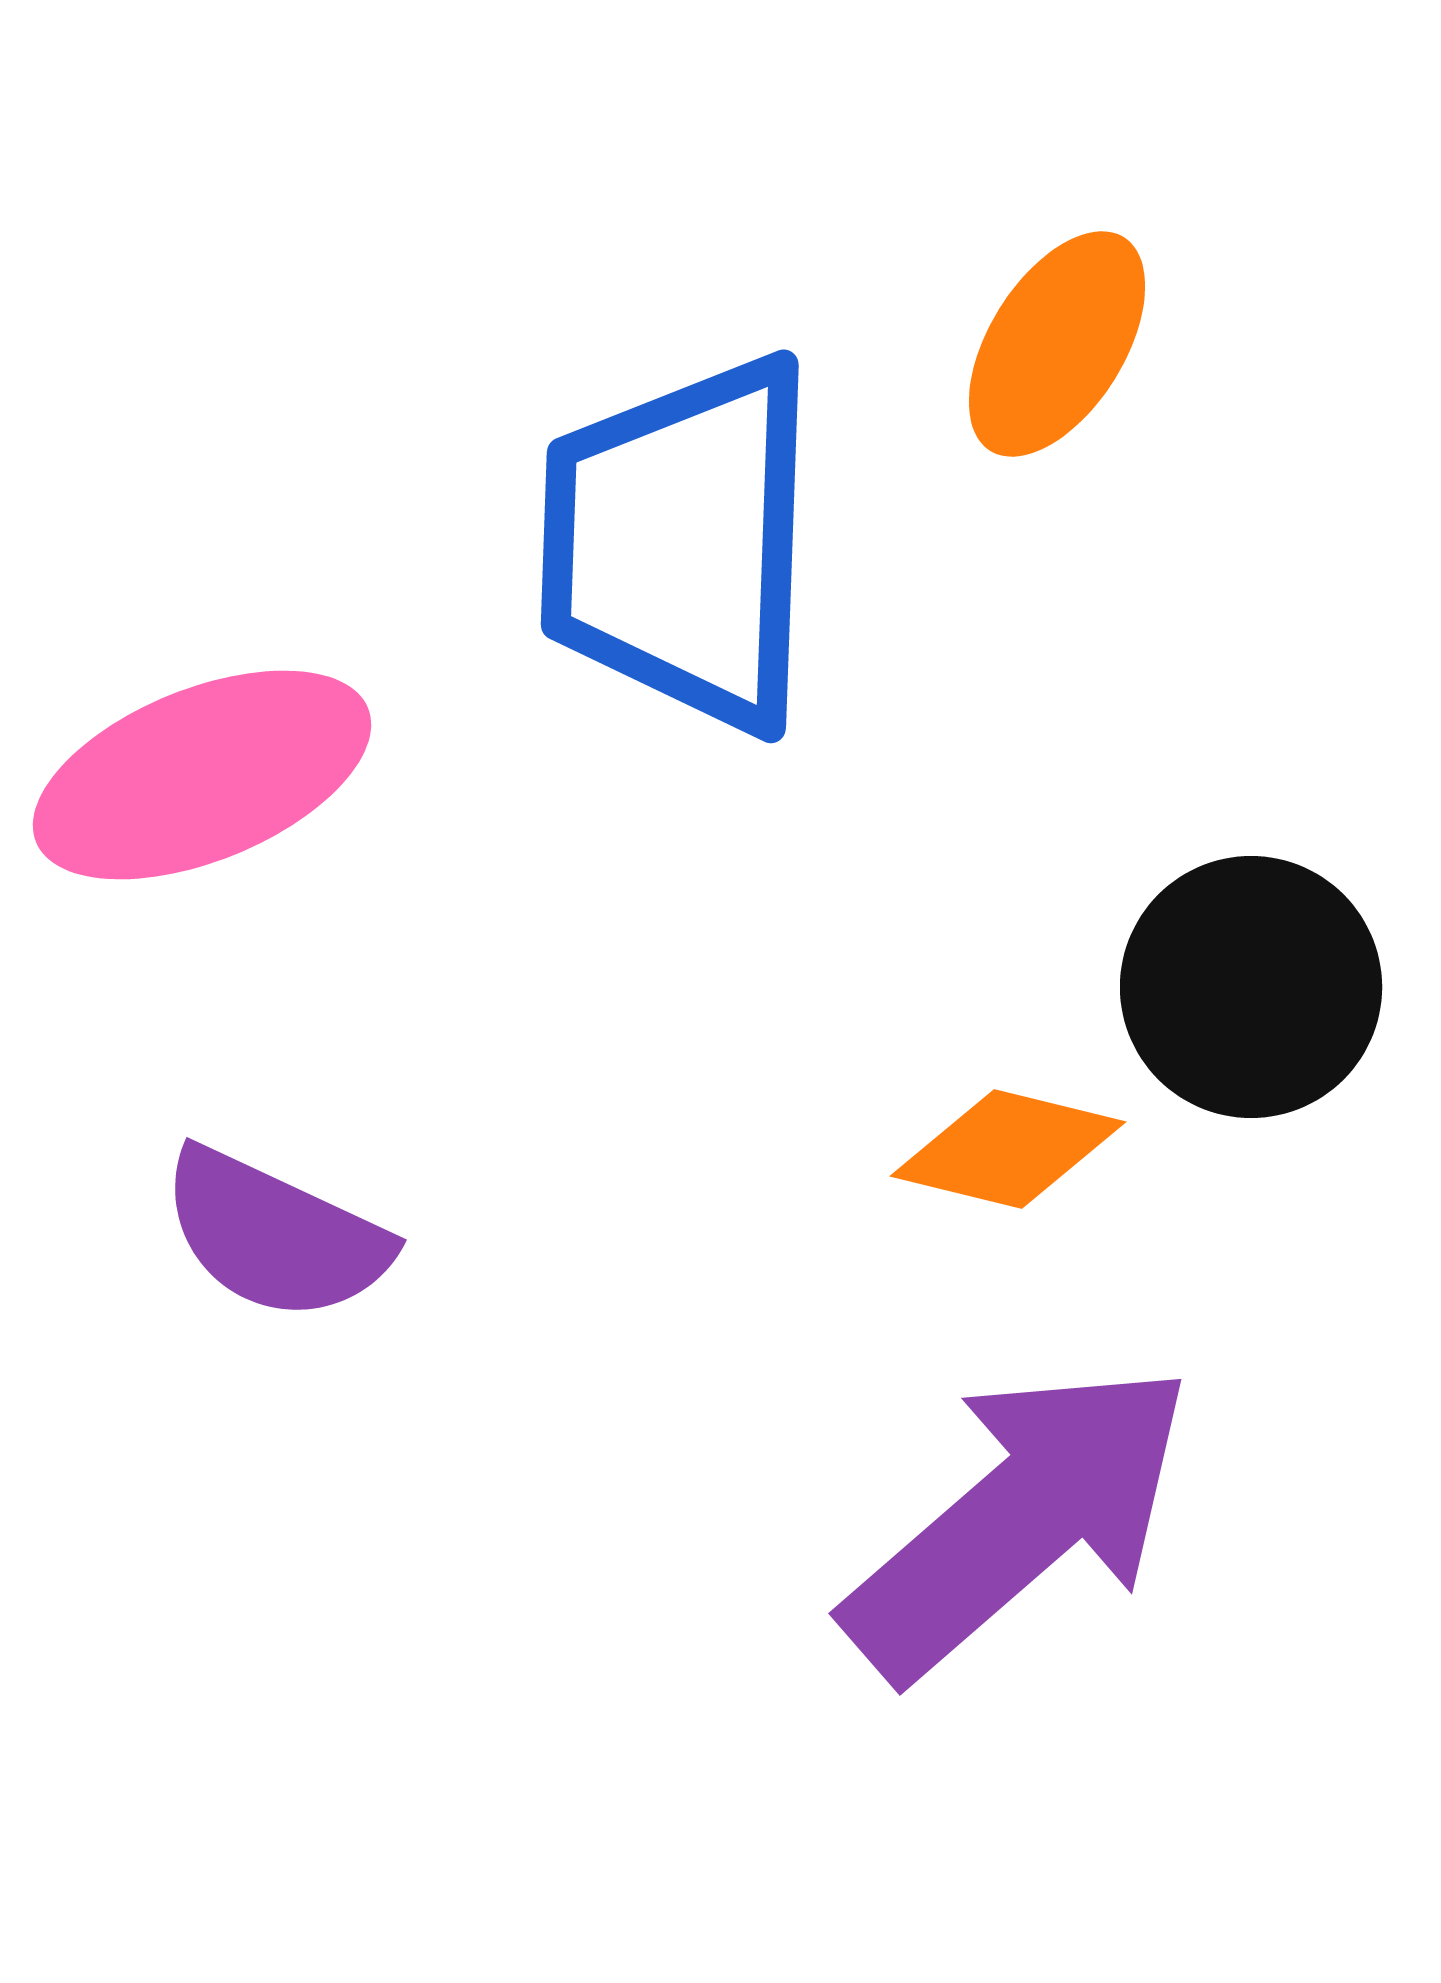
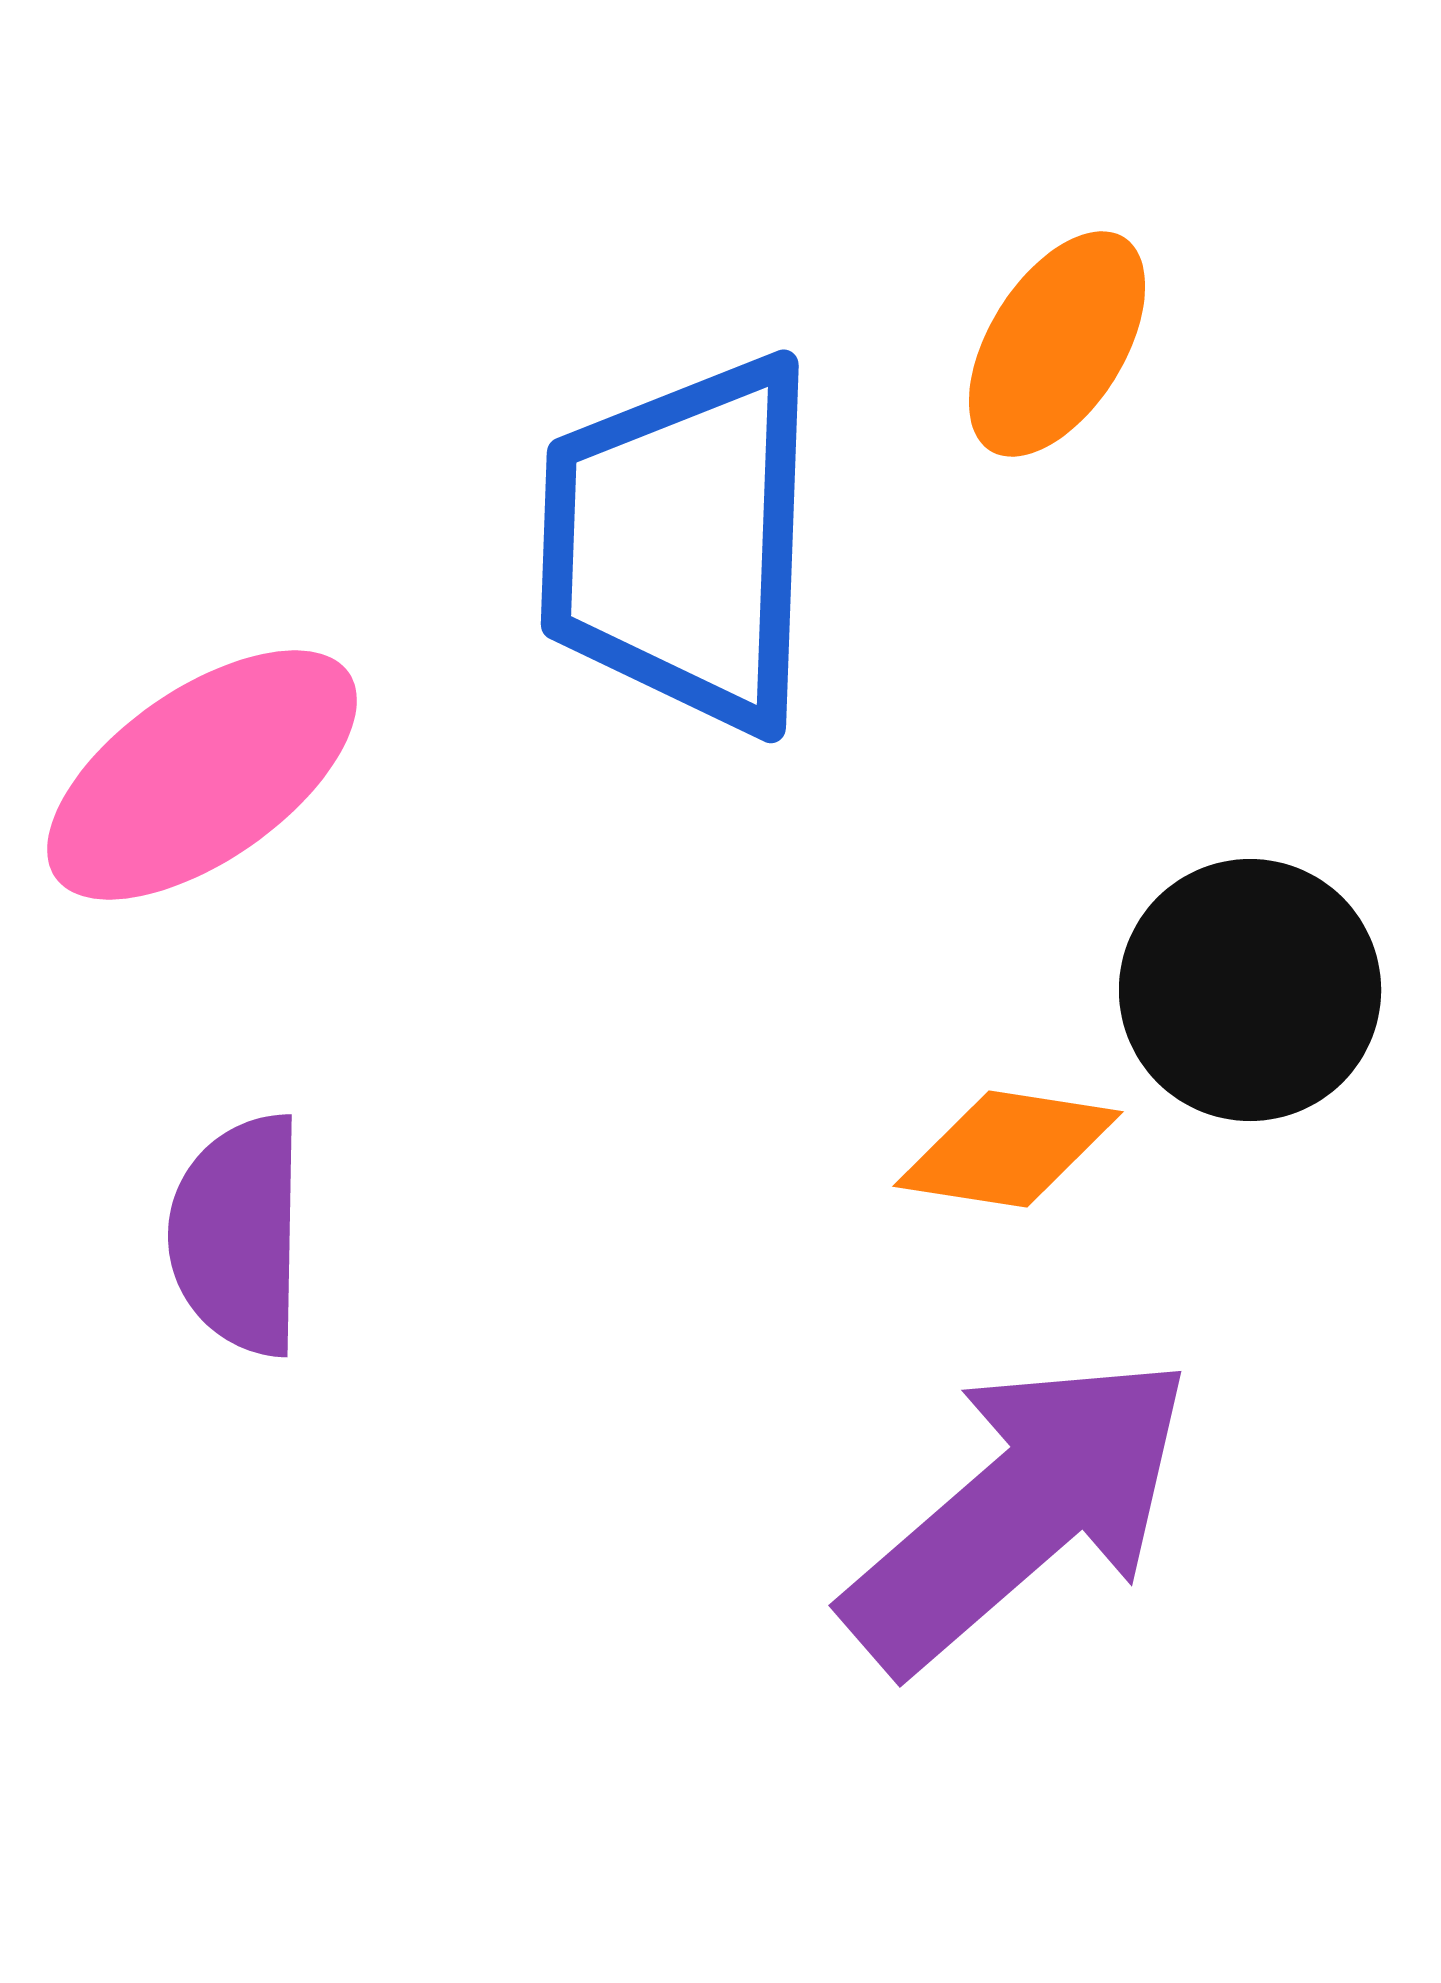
pink ellipse: rotated 13 degrees counterclockwise
black circle: moved 1 px left, 3 px down
orange diamond: rotated 5 degrees counterclockwise
purple semicircle: moved 37 px left; rotated 66 degrees clockwise
purple arrow: moved 8 px up
